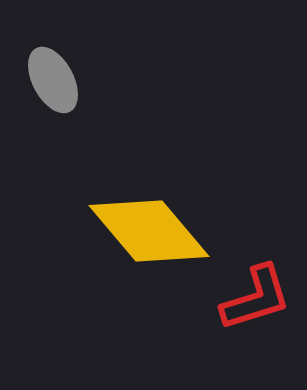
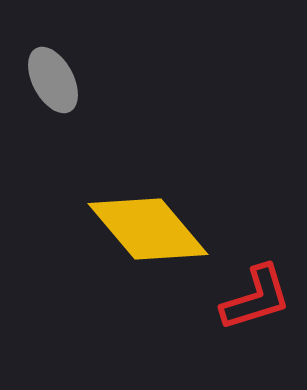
yellow diamond: moved 1 px left, 2 px up
